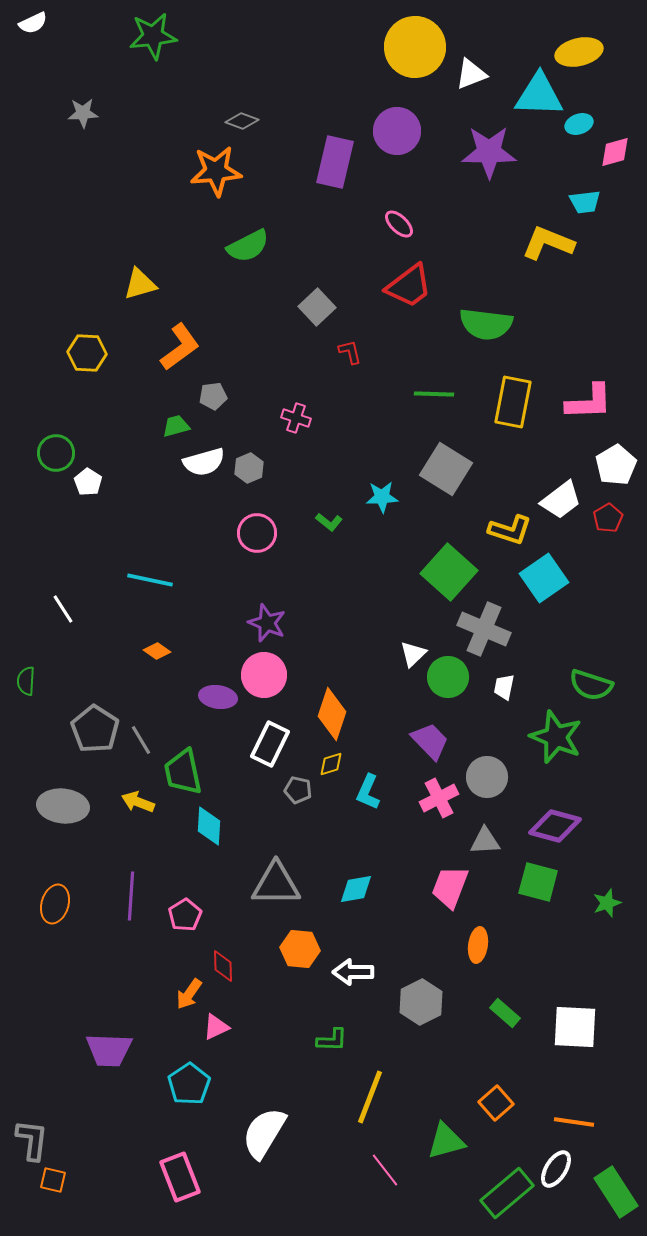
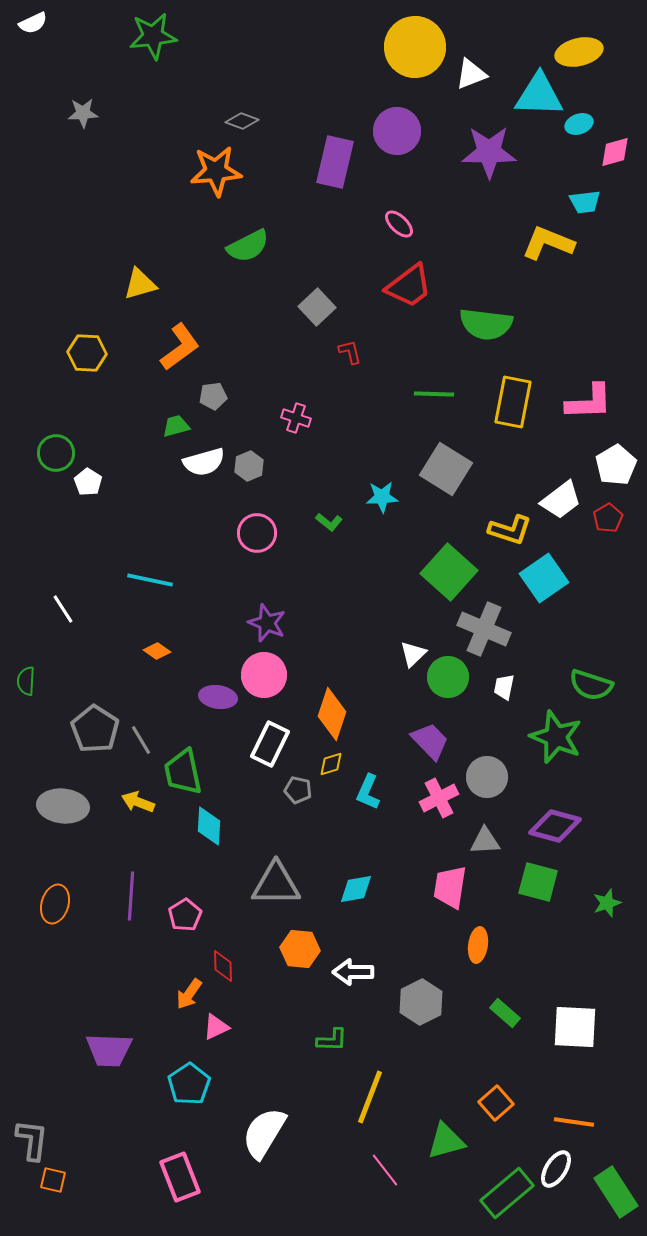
gray hexagon at (249, 468): moved 2 px up
pink trapezoid at (450, 887): rotated 12 degrees counterclockwise
